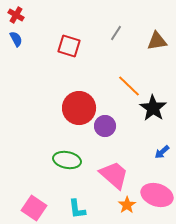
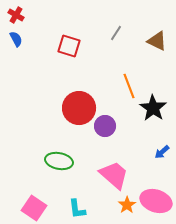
brown triangle: rotated 35 degrees clockwise
orange line: rotated 25 degrees clockwise
green ellipse: moved 8 px left, 1 px down
pink ellipse: moved 1 px left, 6 px down
